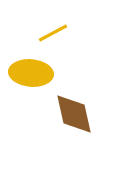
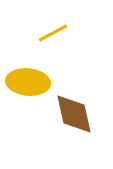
yellow ellipse: moved 3 px left, 9 px down
